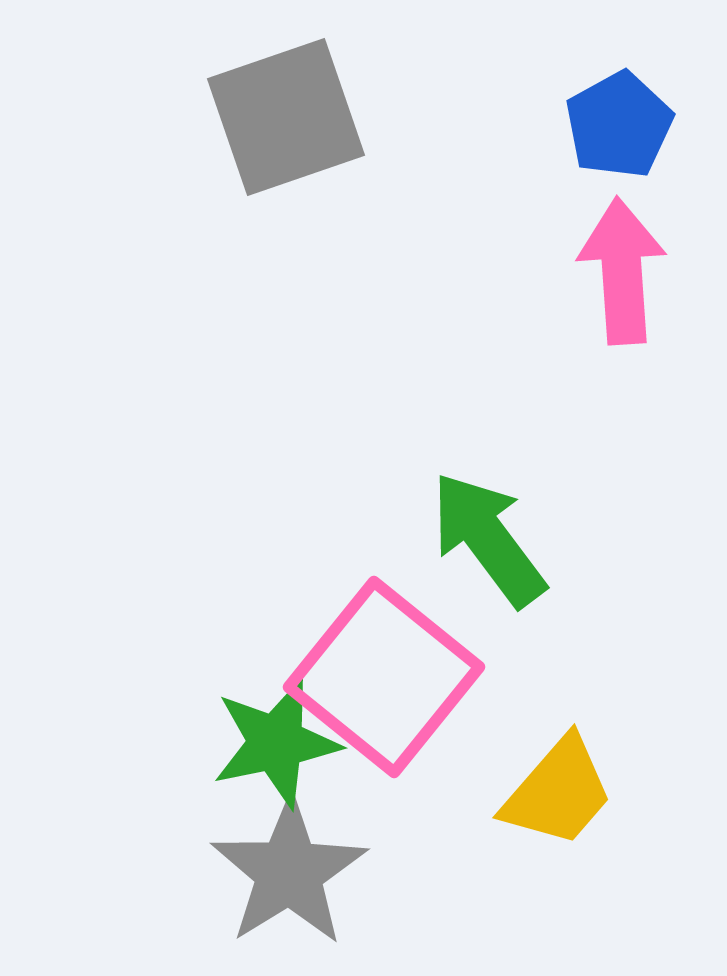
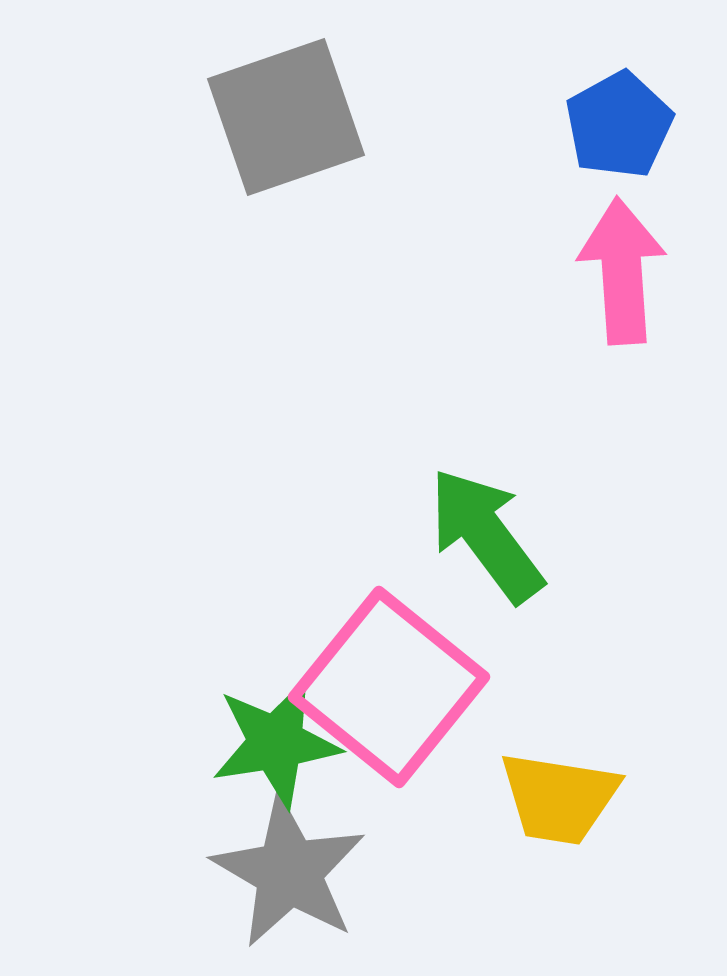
green arrow: moved 2 px left, 4 px up
pink square: moved 5 px right, 10 px down
green star: rotated 3 degrees clockwise
yellow trapezoid: moved 1 px right, 6 px down; rotated 58 degrees clockwise
gray star: rotated 10 degrees counterclockwise
